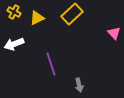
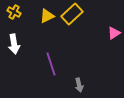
yellow triangle: moved 10 px right, 2 px up
pink triangle: rotated 40 degrees clockwise
white arrow: rotated 78 degrees counterclockwise
